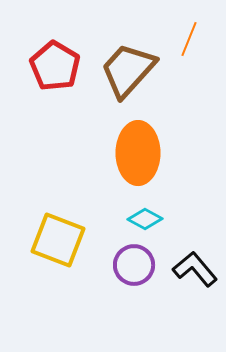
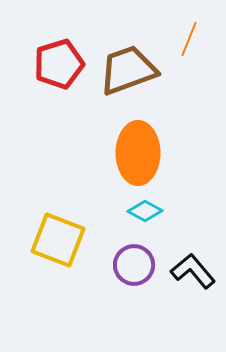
red pentagon: moved 4 px right, 2 px up; rotated 24 degrees clockwise
brown trapezoid: rotated 28 degrees clockwise
cyan diamond: moved 8 px up
black L-shape: moved 2 px left, 2 px down
